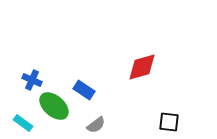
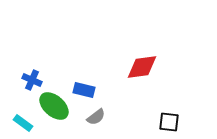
red diamond: rotated 8 degrees clockwise
blue rectangle: rotated 20 degrees counterclockwise
gray semicircle: moved 8 px up
